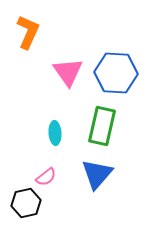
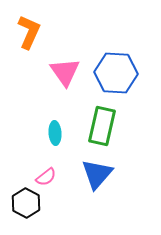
orange L-shape: moved 1 px right
pink triangle: moved 3 px left
black hexagon: rotated 20 degrees counterclockwise
